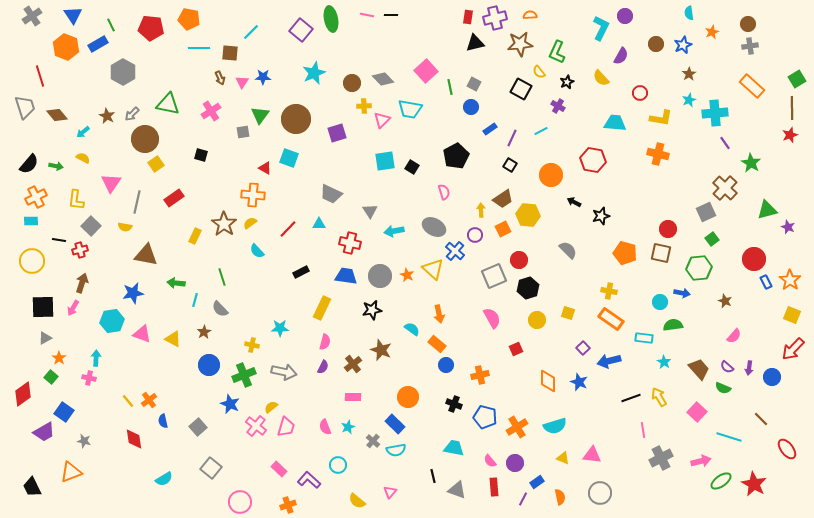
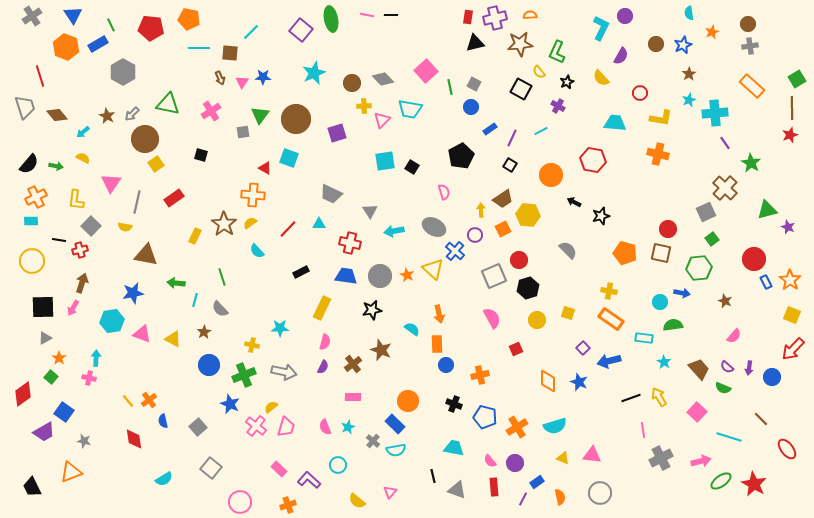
black pentagon at (456, 156): moved 5 px right
orange rectangle at (437, 344): rotated 48 degrees clockwise
orange circle at (408, 397): moved 4 px down
